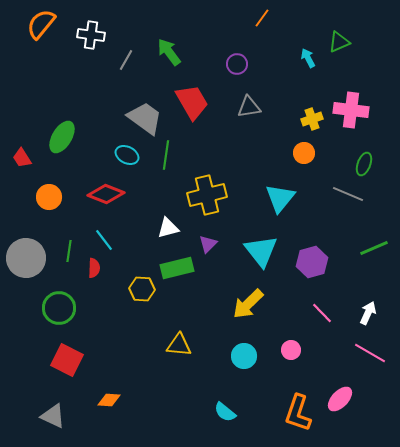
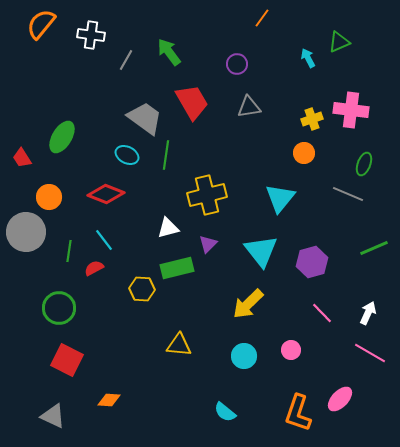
gray circle at (26, 258): moved 26 px up
red semicircle at (94, 268): rotated 120 degrees counterclockwise
